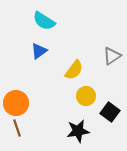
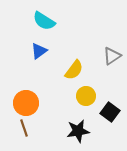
orange circle: moved 10 px right
brown line: moved 7 px right
